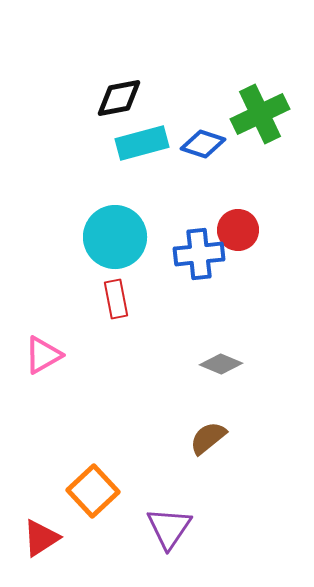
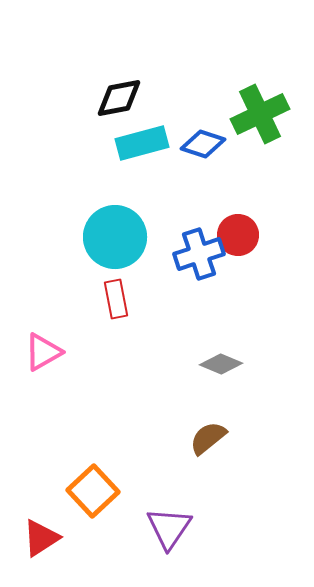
red circle: moved 5 px down
blue cross: rotated 12 degrees counterclockwise
pink triangle: moved 3 px up
